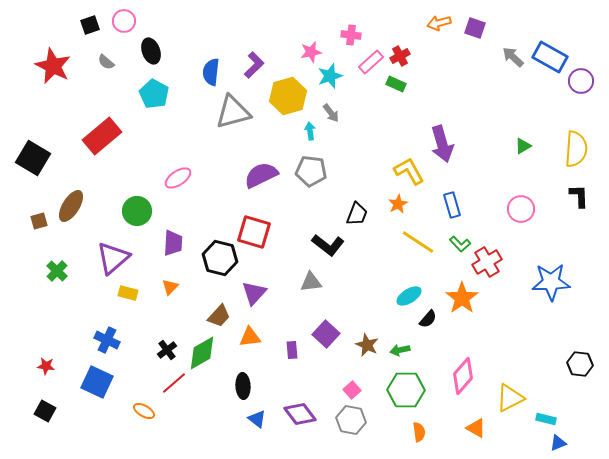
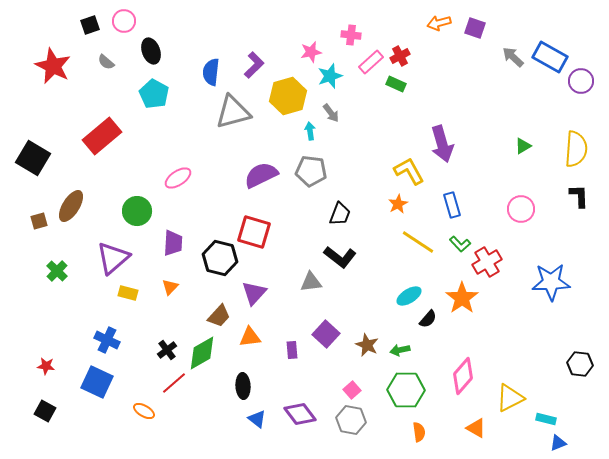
black trapezoid at (357, 214): moved 17 px left
black L-shape at (328, 245): moved 12 px right, 12 px down
